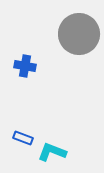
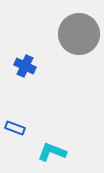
blue cross: rotated 15 degrees clockwise
blue rectangle: moved 8 px left, 10 px up
